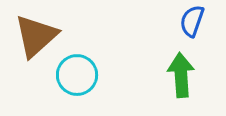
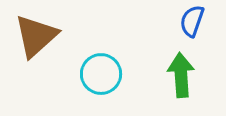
cyan circle: moved 24 px right, 1 px up
